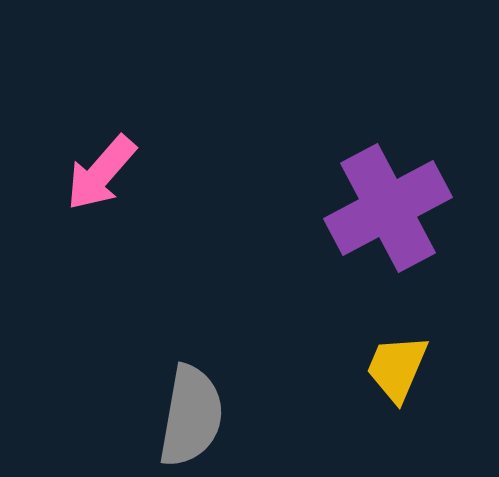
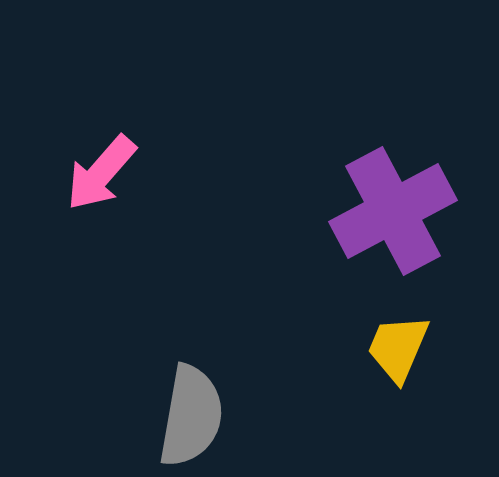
purple cross: moved 5 px right, 3 px down
yellow trapezoid: moved 1 px right, 20 px up
